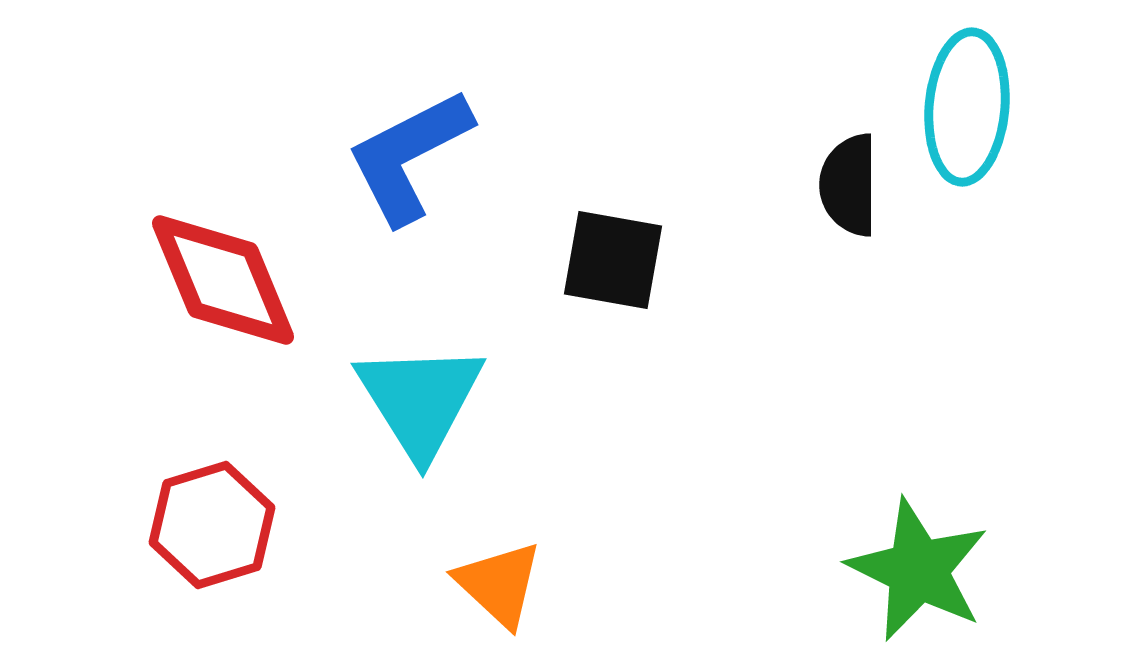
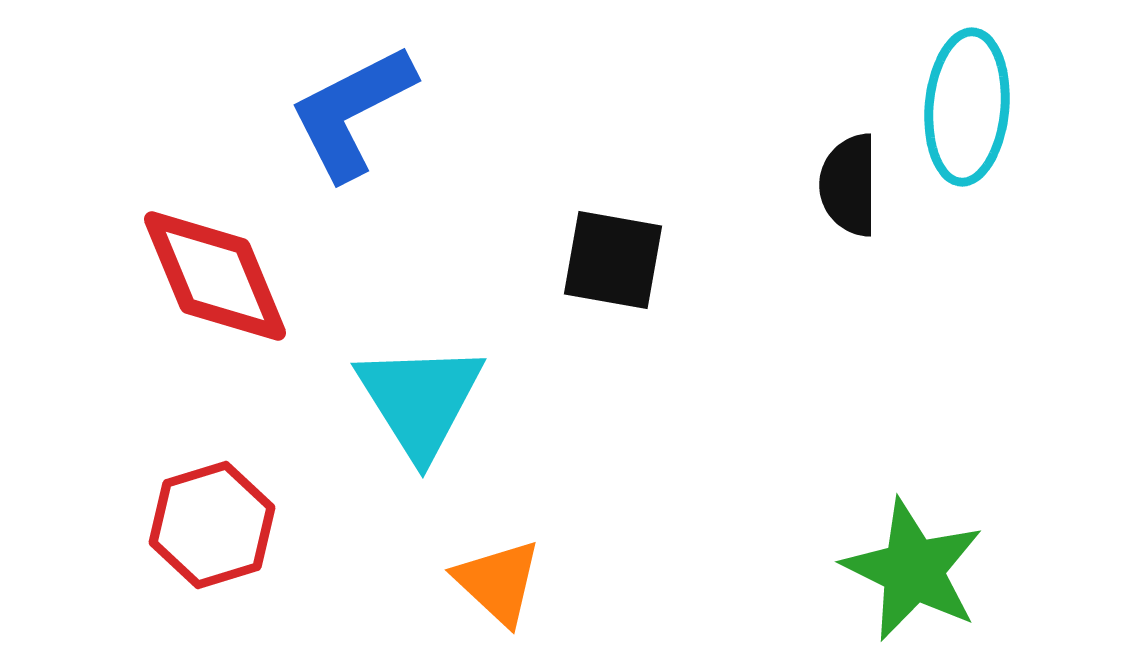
blue L-shape: moved 57 px left, 44 px up
red diamond: moved 8 px left, 4 px up
green star: moved 5 px left
orange triangle: moved 1 px left, 2 px up
